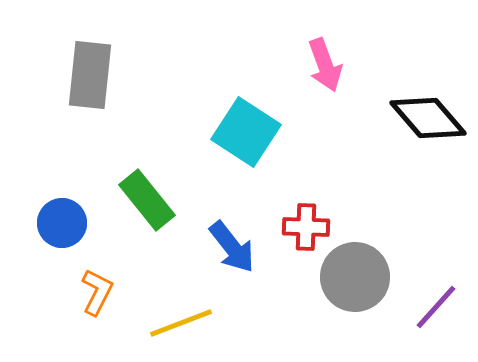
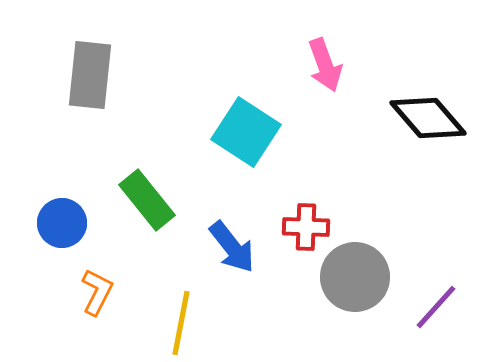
yellow line: rotated 58 degrees counterclockwise
